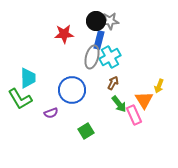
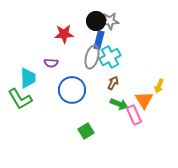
green arrow: rotated 30 degrees counterclockwise
purple semicircle: moved 50 px up; rotated 24 degrees clockwise
